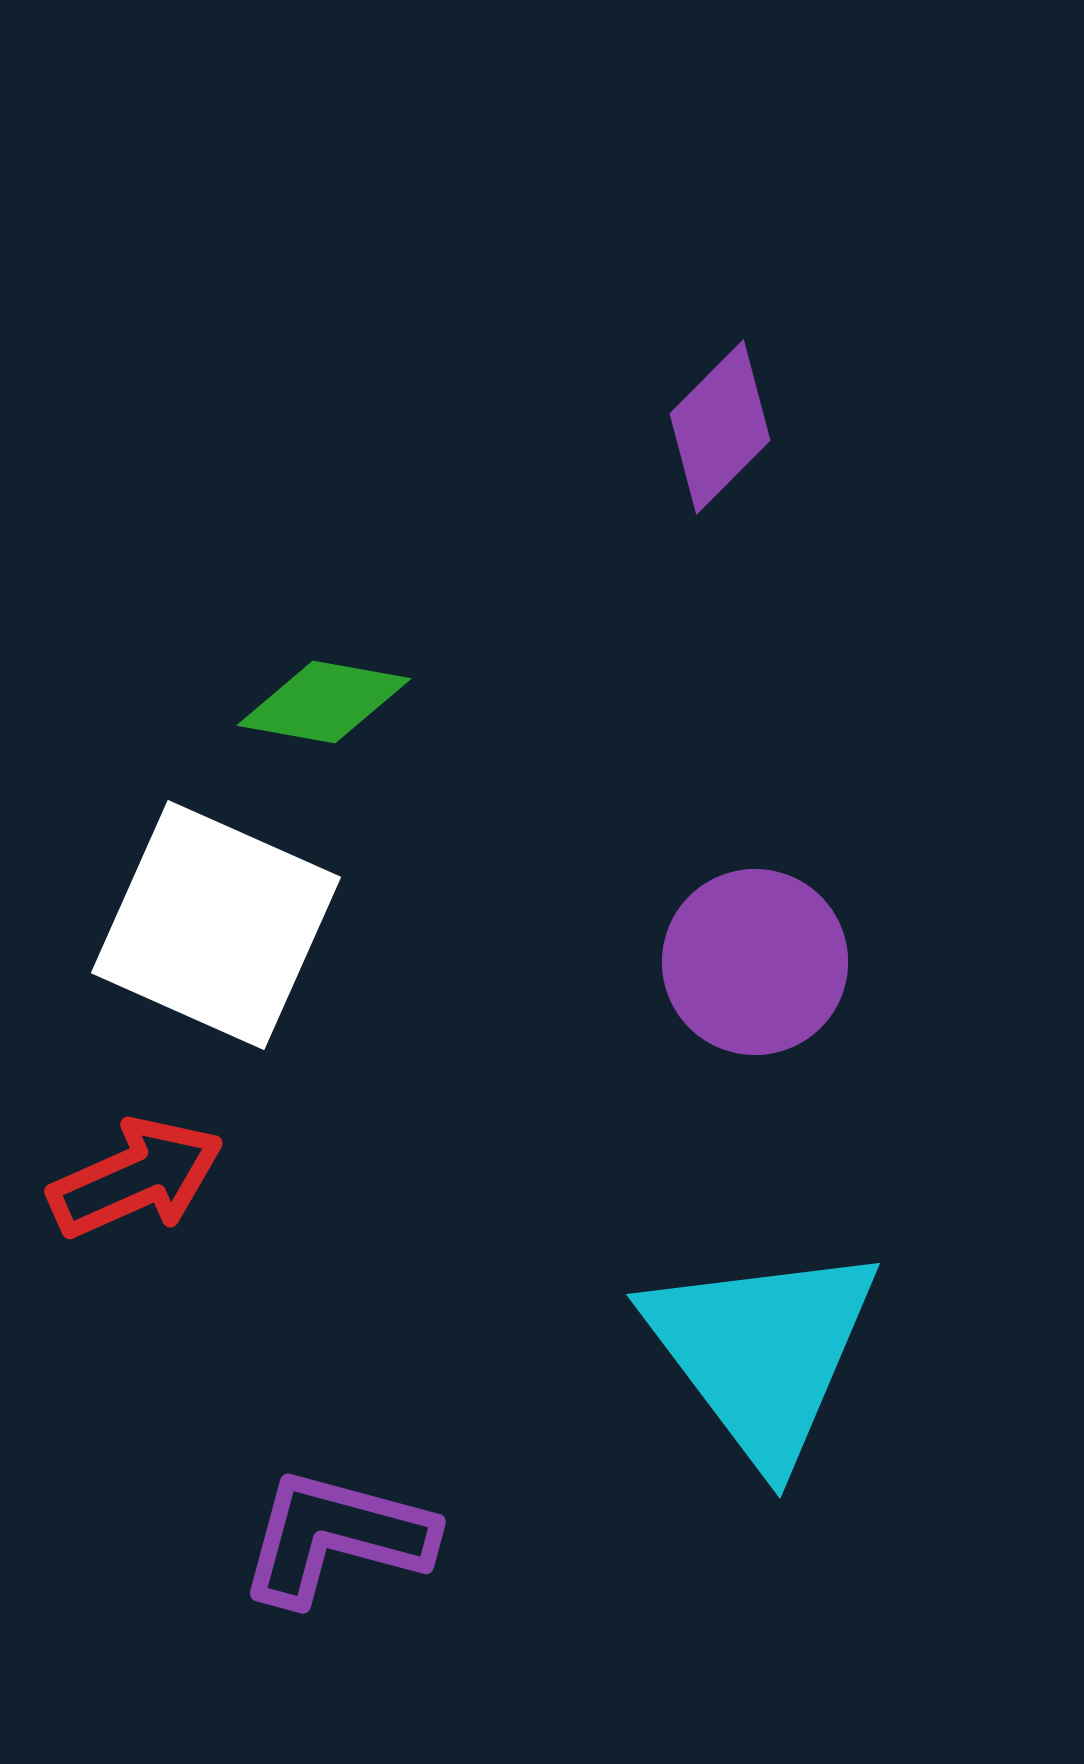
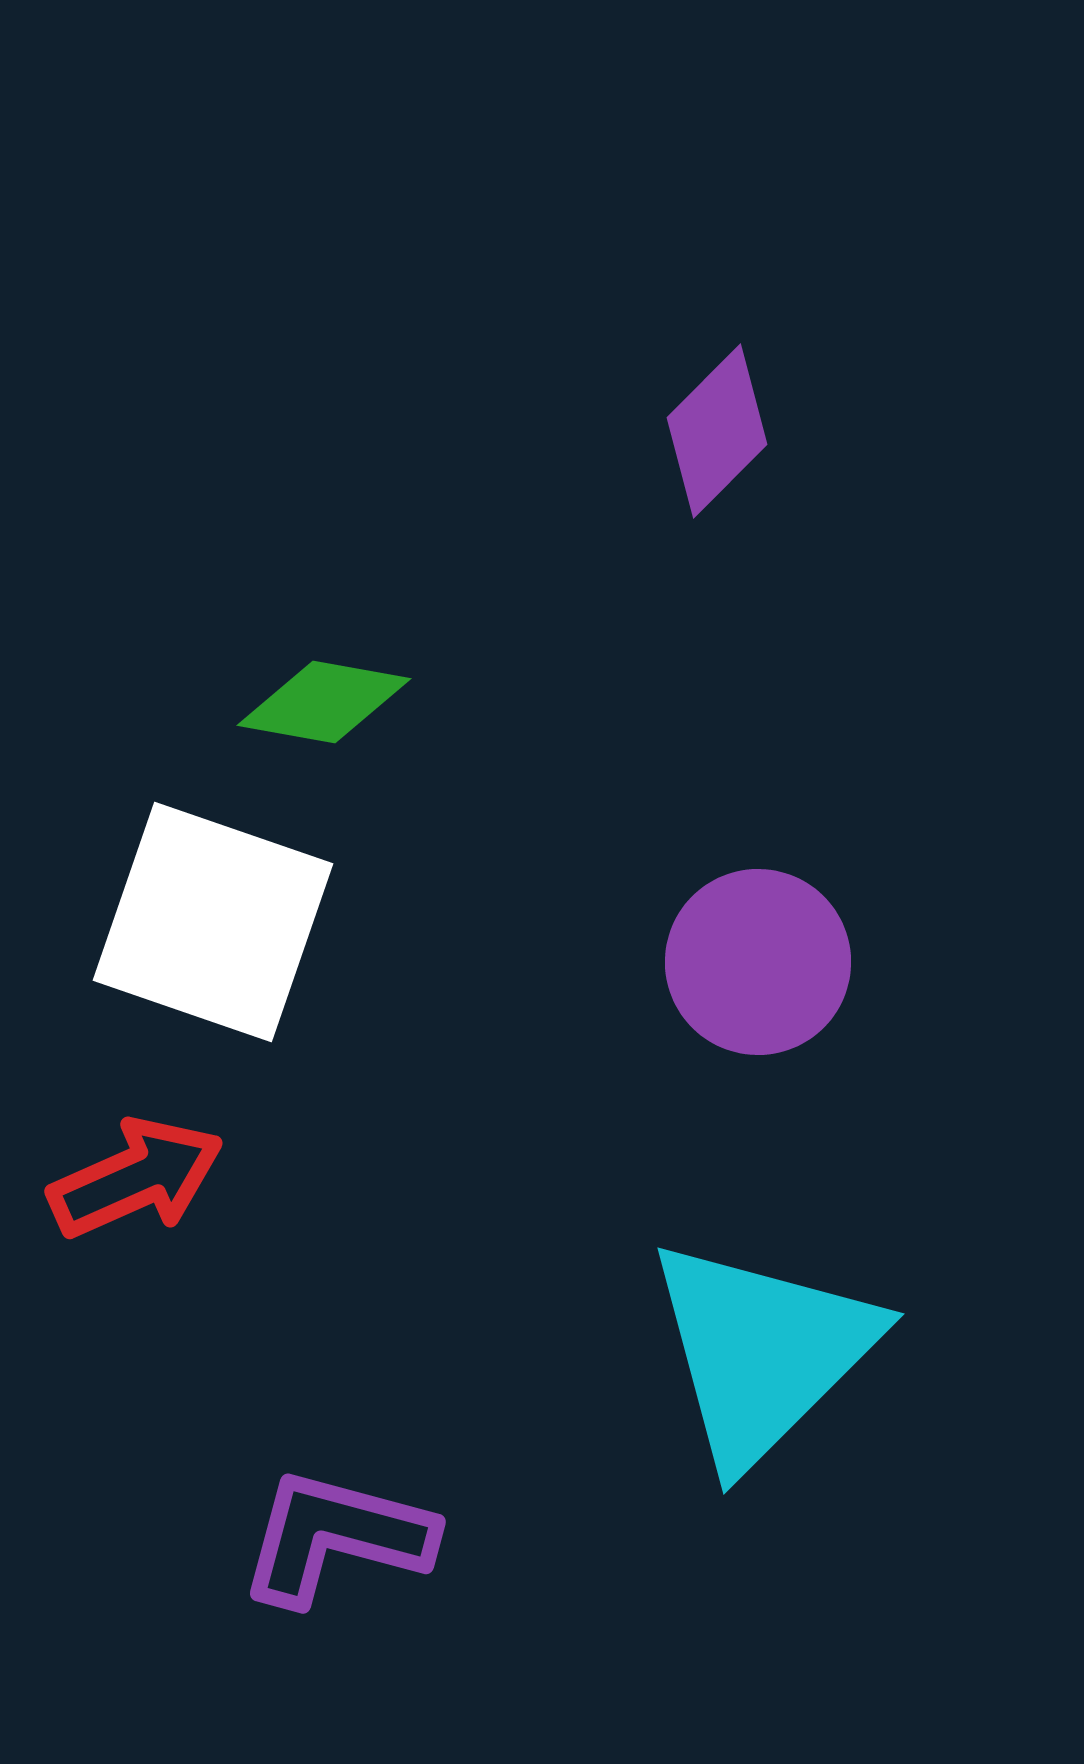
purple diamond: moved 3 px left, 4 px down
white square: moved 3 px left, 3 px up; rotated 5 degrees counterclockwise
purple circle: moved 3 px right
cyan triangle: rotated 22 degrees clockwise
